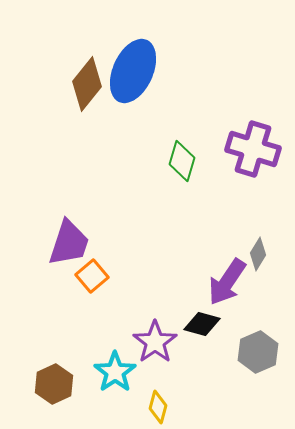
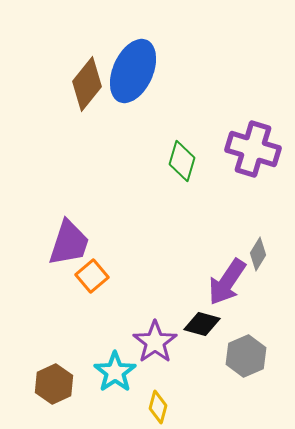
gray hexagon: moved 12 px left, 4 px down
